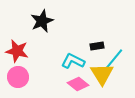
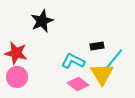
red star: moved 1 px left, 2 px down
pink circle: moved 1 px left
